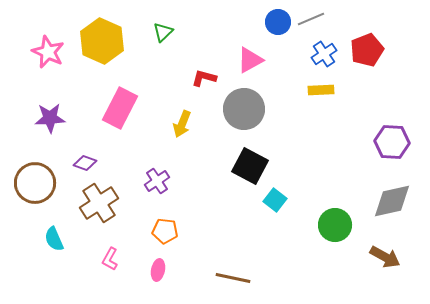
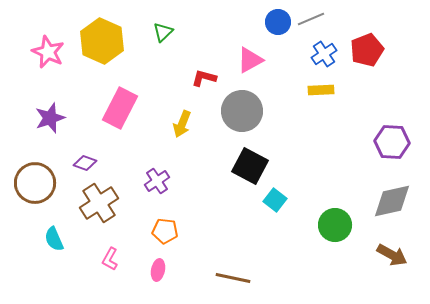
gray circle: moved 2 px left, 2 px down
purple star: rotated 16 degrees counterclockwise
brown arrow: moved 7 px right, 2 px up
